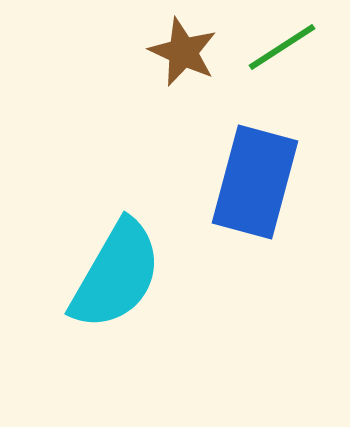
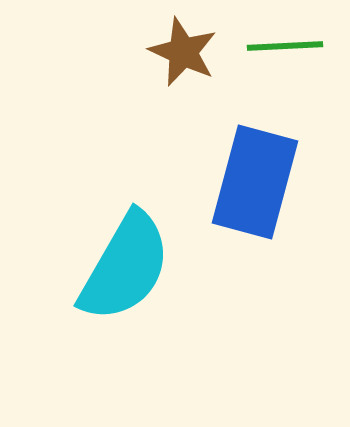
green line: moved 3 px right, 1 px up; rotated 30 degrees clockwise
cyan semicircle: moved 9 px right, 8 px up
